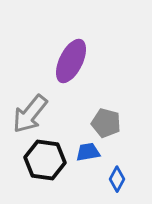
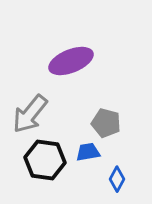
purple ellipse: rotated 42 degrees clockwise
